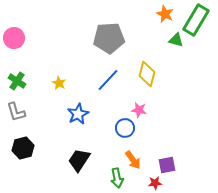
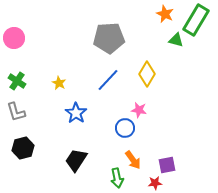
yellow diamond: rotated 15 degrees clockwise
blue star: moved 2 px left, 1 px up; rotated 10 degrees counterclockwise
black trapezoid: moved 3 px left
